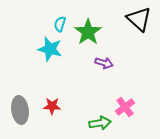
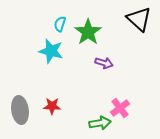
cyan star: moved 1 px right, 2 px down
pink cross: moved 5 px left, 1 px down
